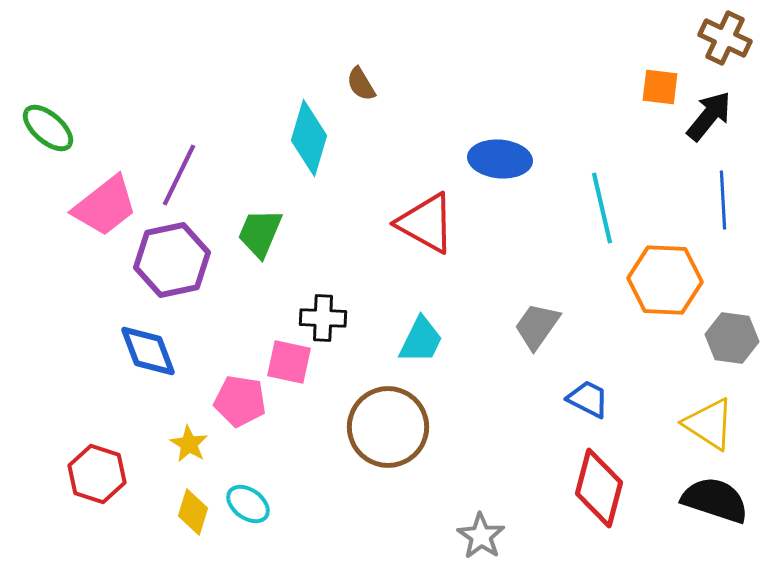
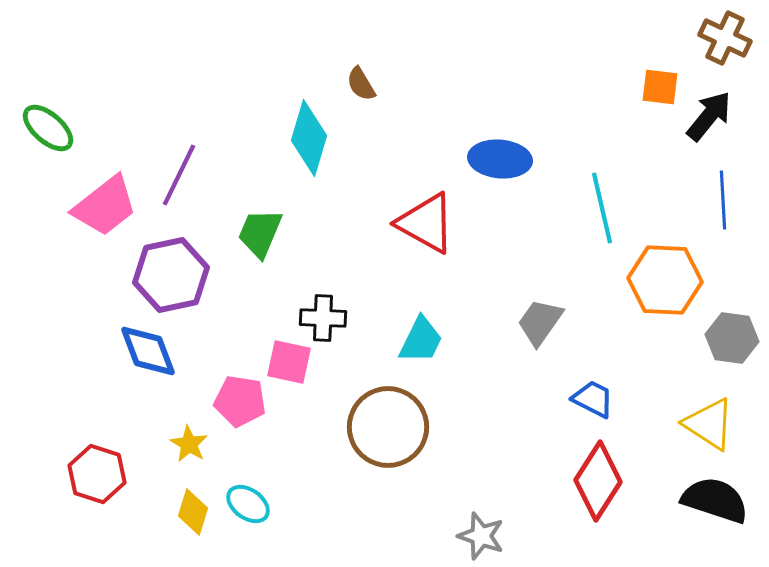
purple hexagon: moved 1 px left, 15 px down
gray trapezoid: moved 3 px right, 4 px up
blue trapezoid: moved 5 px right
red diamond: moved 1 px left, 7 px up; rotated 18 degrees clockwise
gray star: rotated 15 degrees counterclockwise
